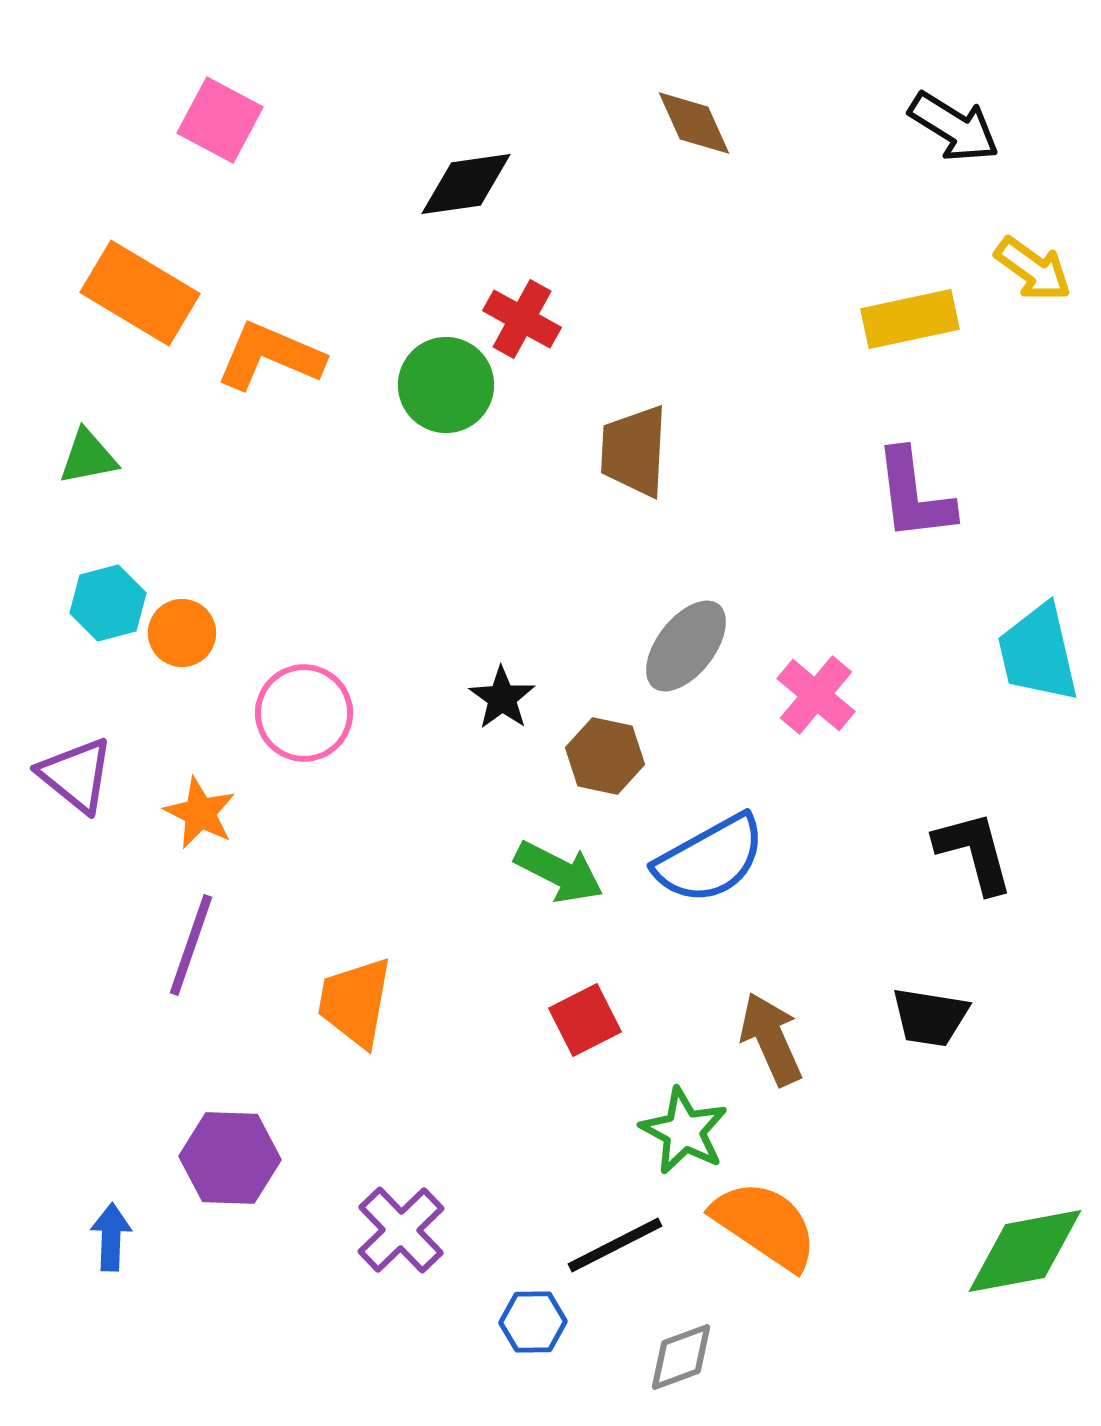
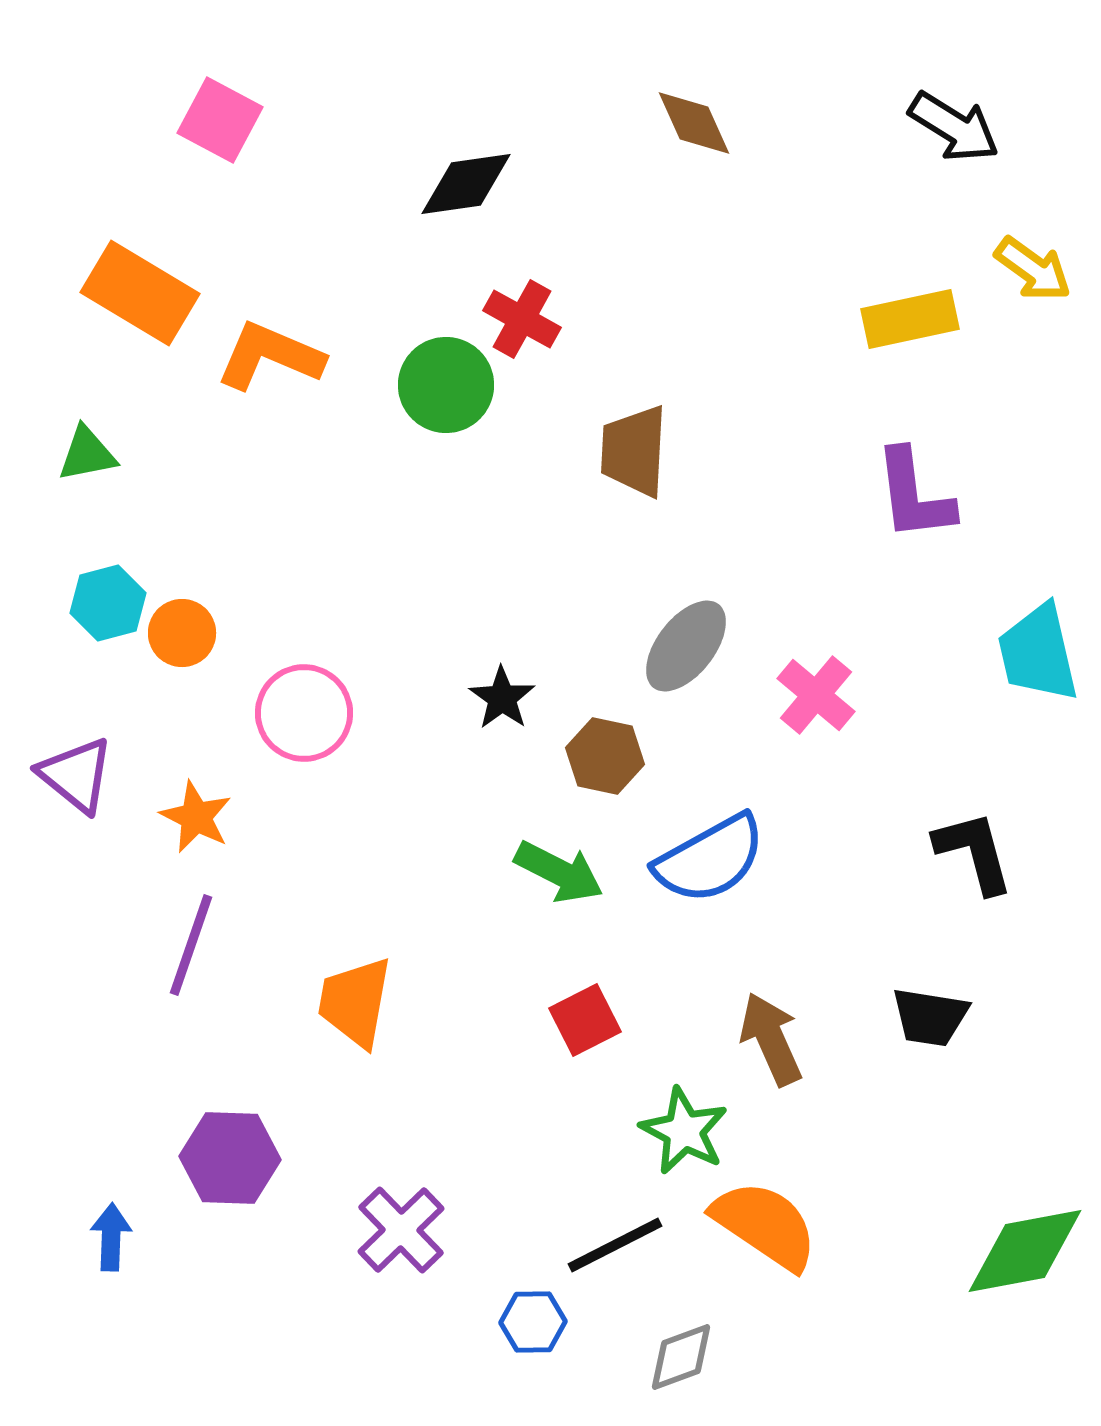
green triangle: moved 1 px left, 3 px up
orange star: moved 4 px left, 4 px down
